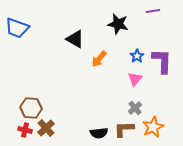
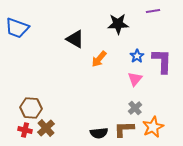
black star: rotated 15 degrees counterclockwise
